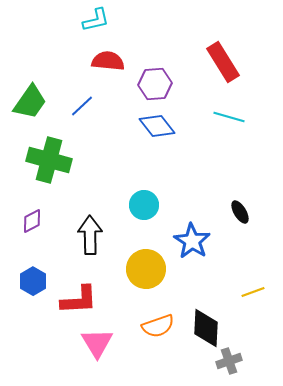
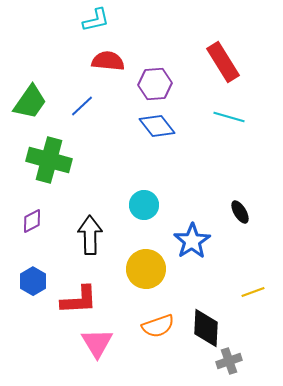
blue star: rotated 6 degrees clockwise
